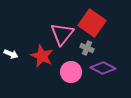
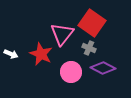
gray cross: moved 2 px right
red star: moved 1 px left, 2 px up
